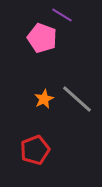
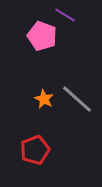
purple line: moved 3 px right
pink pentagon: moved 2 px up
orange star: rotated 18 degrees counterclockwise
